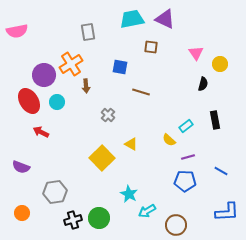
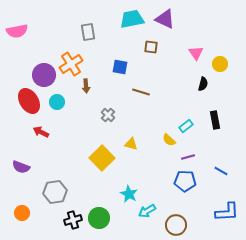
yellow triangle: rotated 16 degrees counterclockwise
